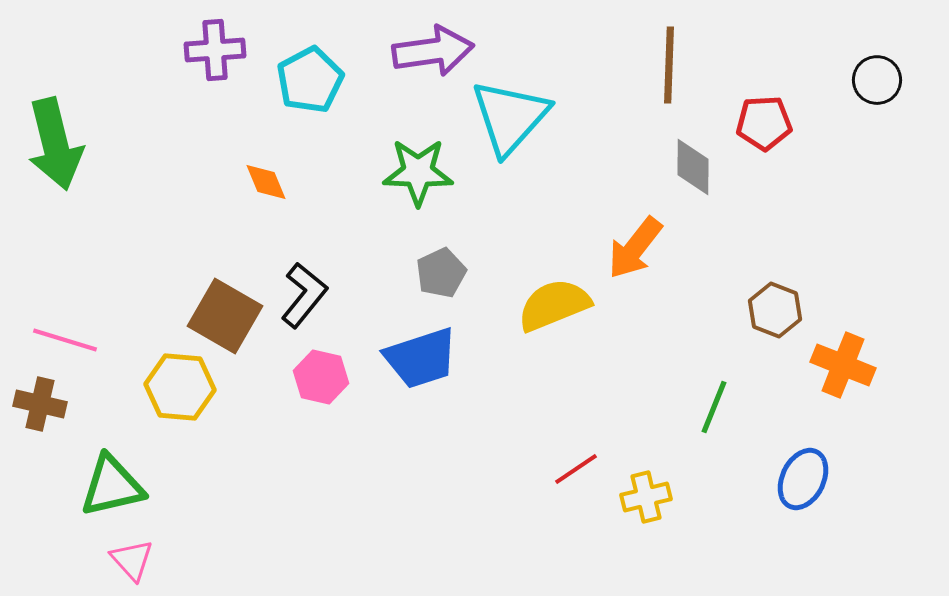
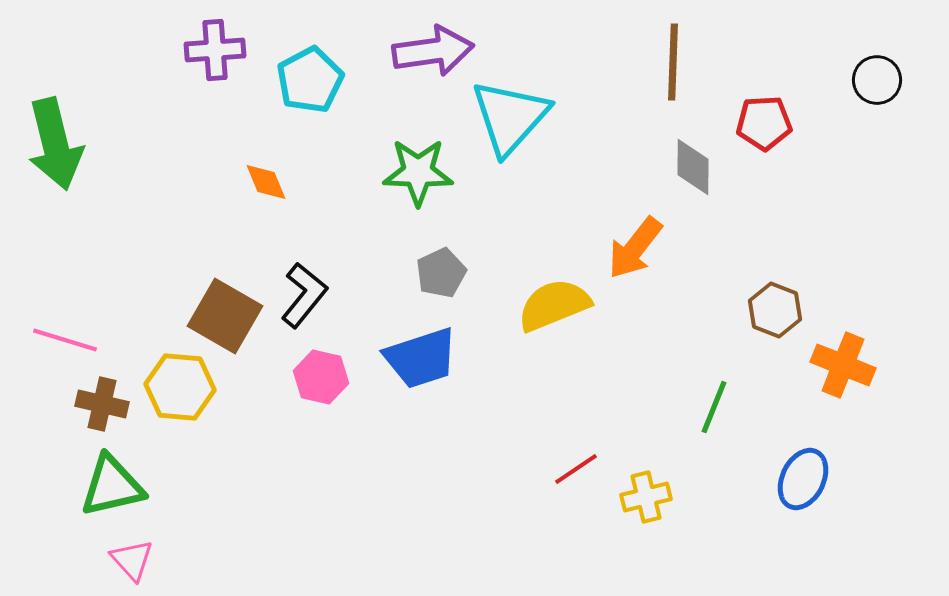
brown line: moved 4 px right, 3 px up
brown cross: moved 62 px right
